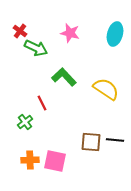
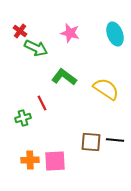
cyan ellipse: rotated 35 degrees counterclockwise
green L-shape: rotated 10 degrees counterclockwise
green cross: moved 2 px left, 4 px up; rotated 21 degrees clockwise
pink square: rotated 15 degrees counterclockwise
